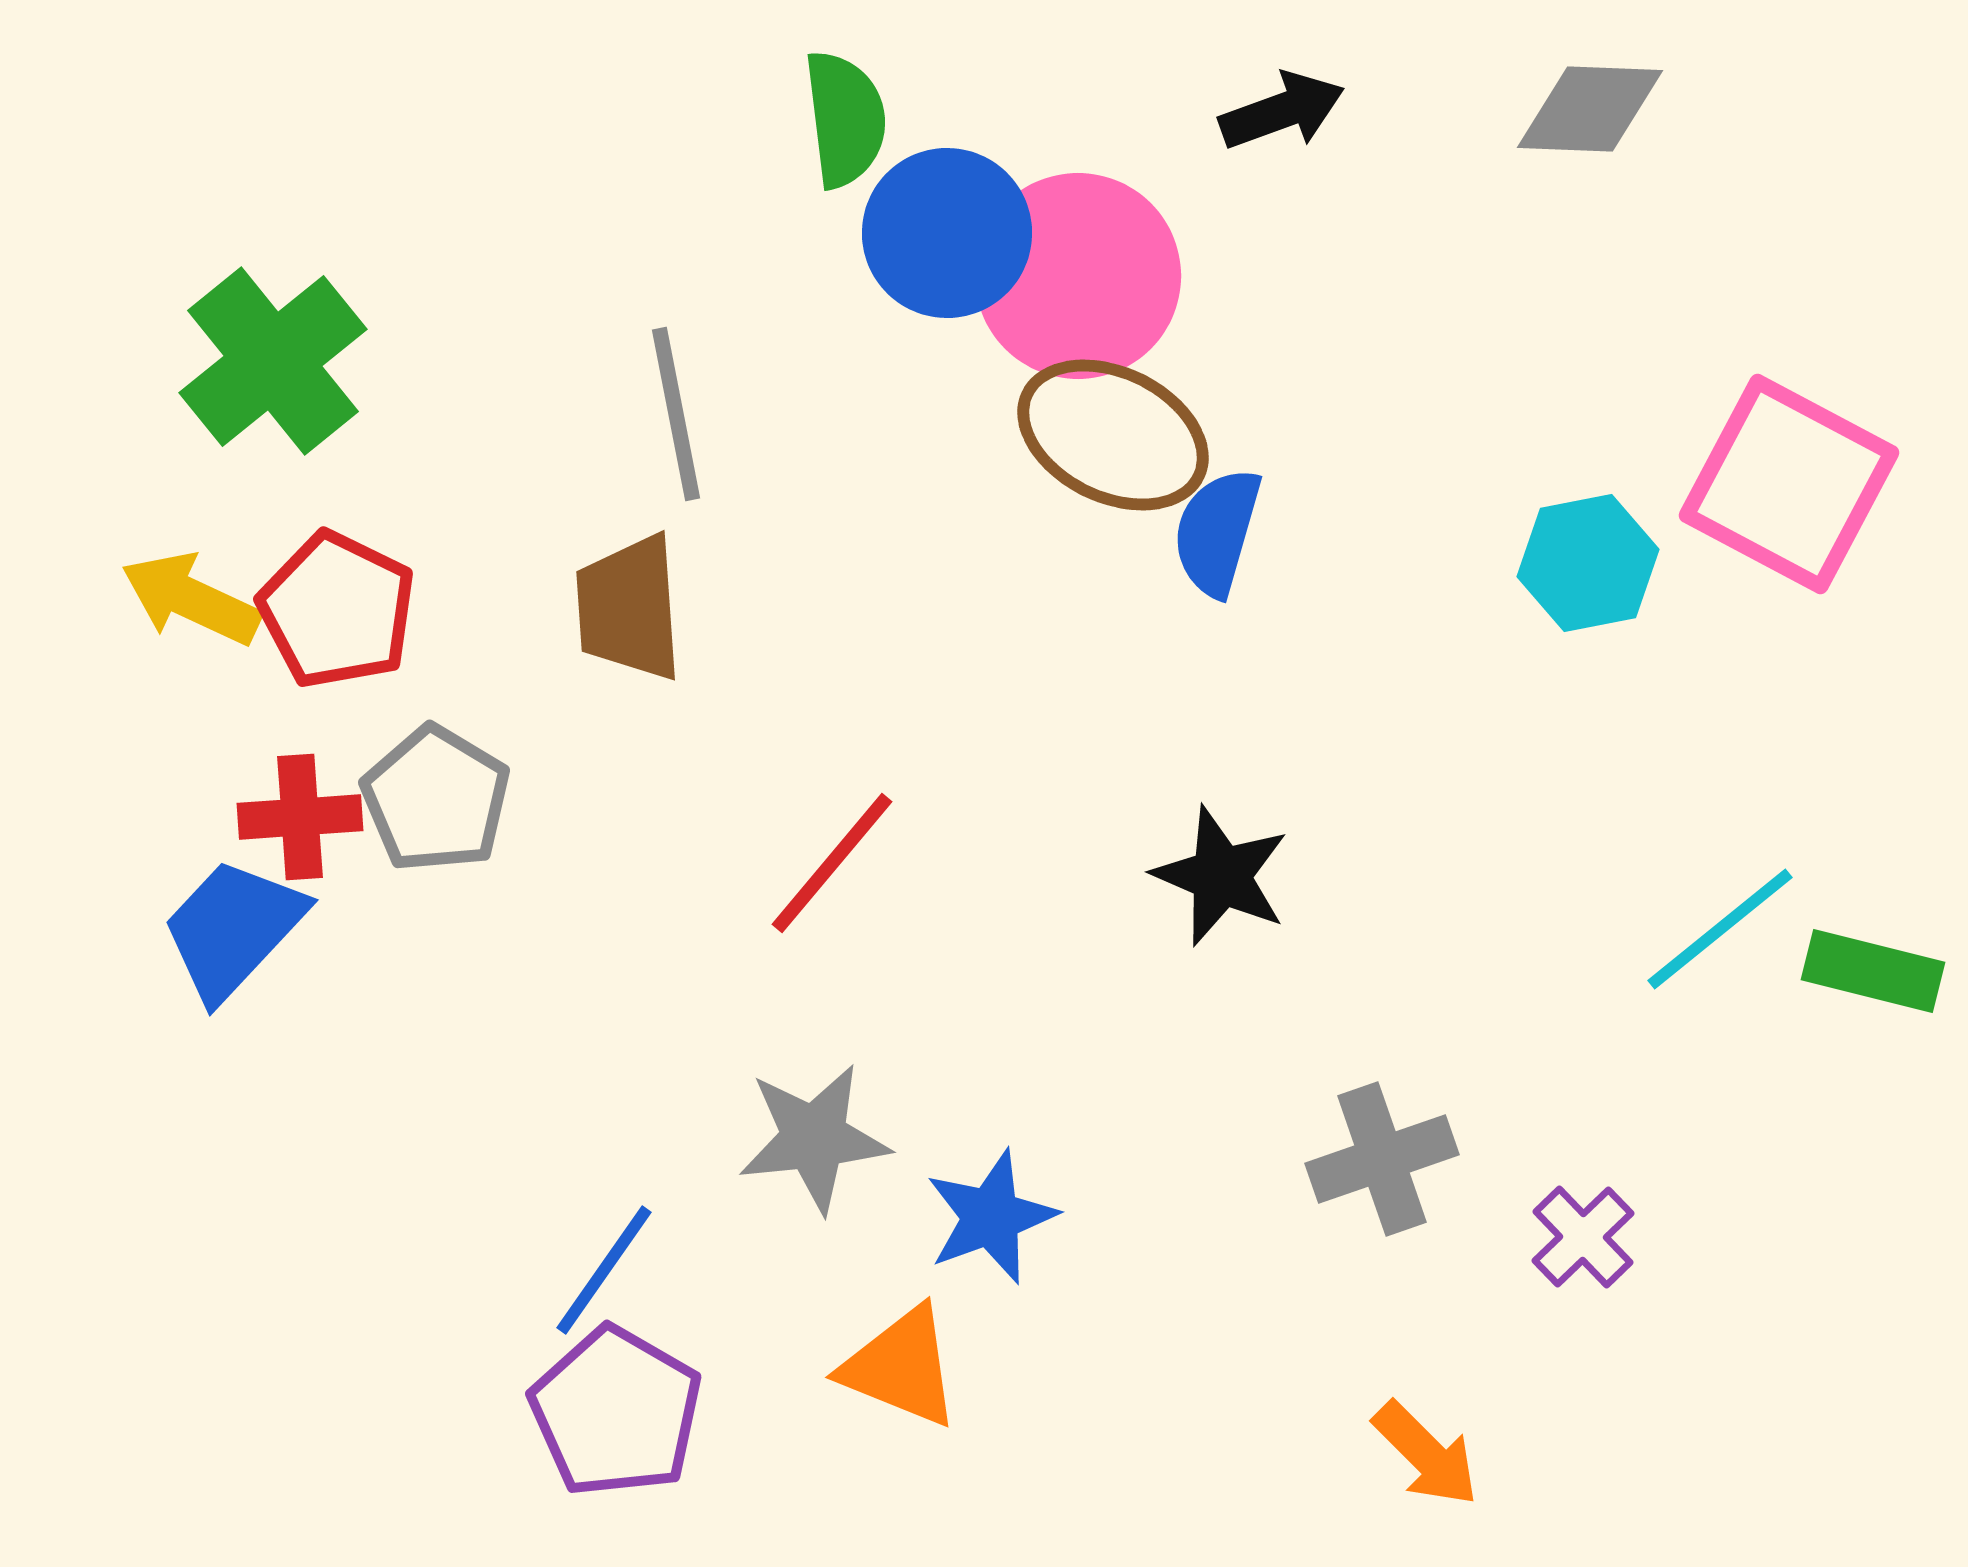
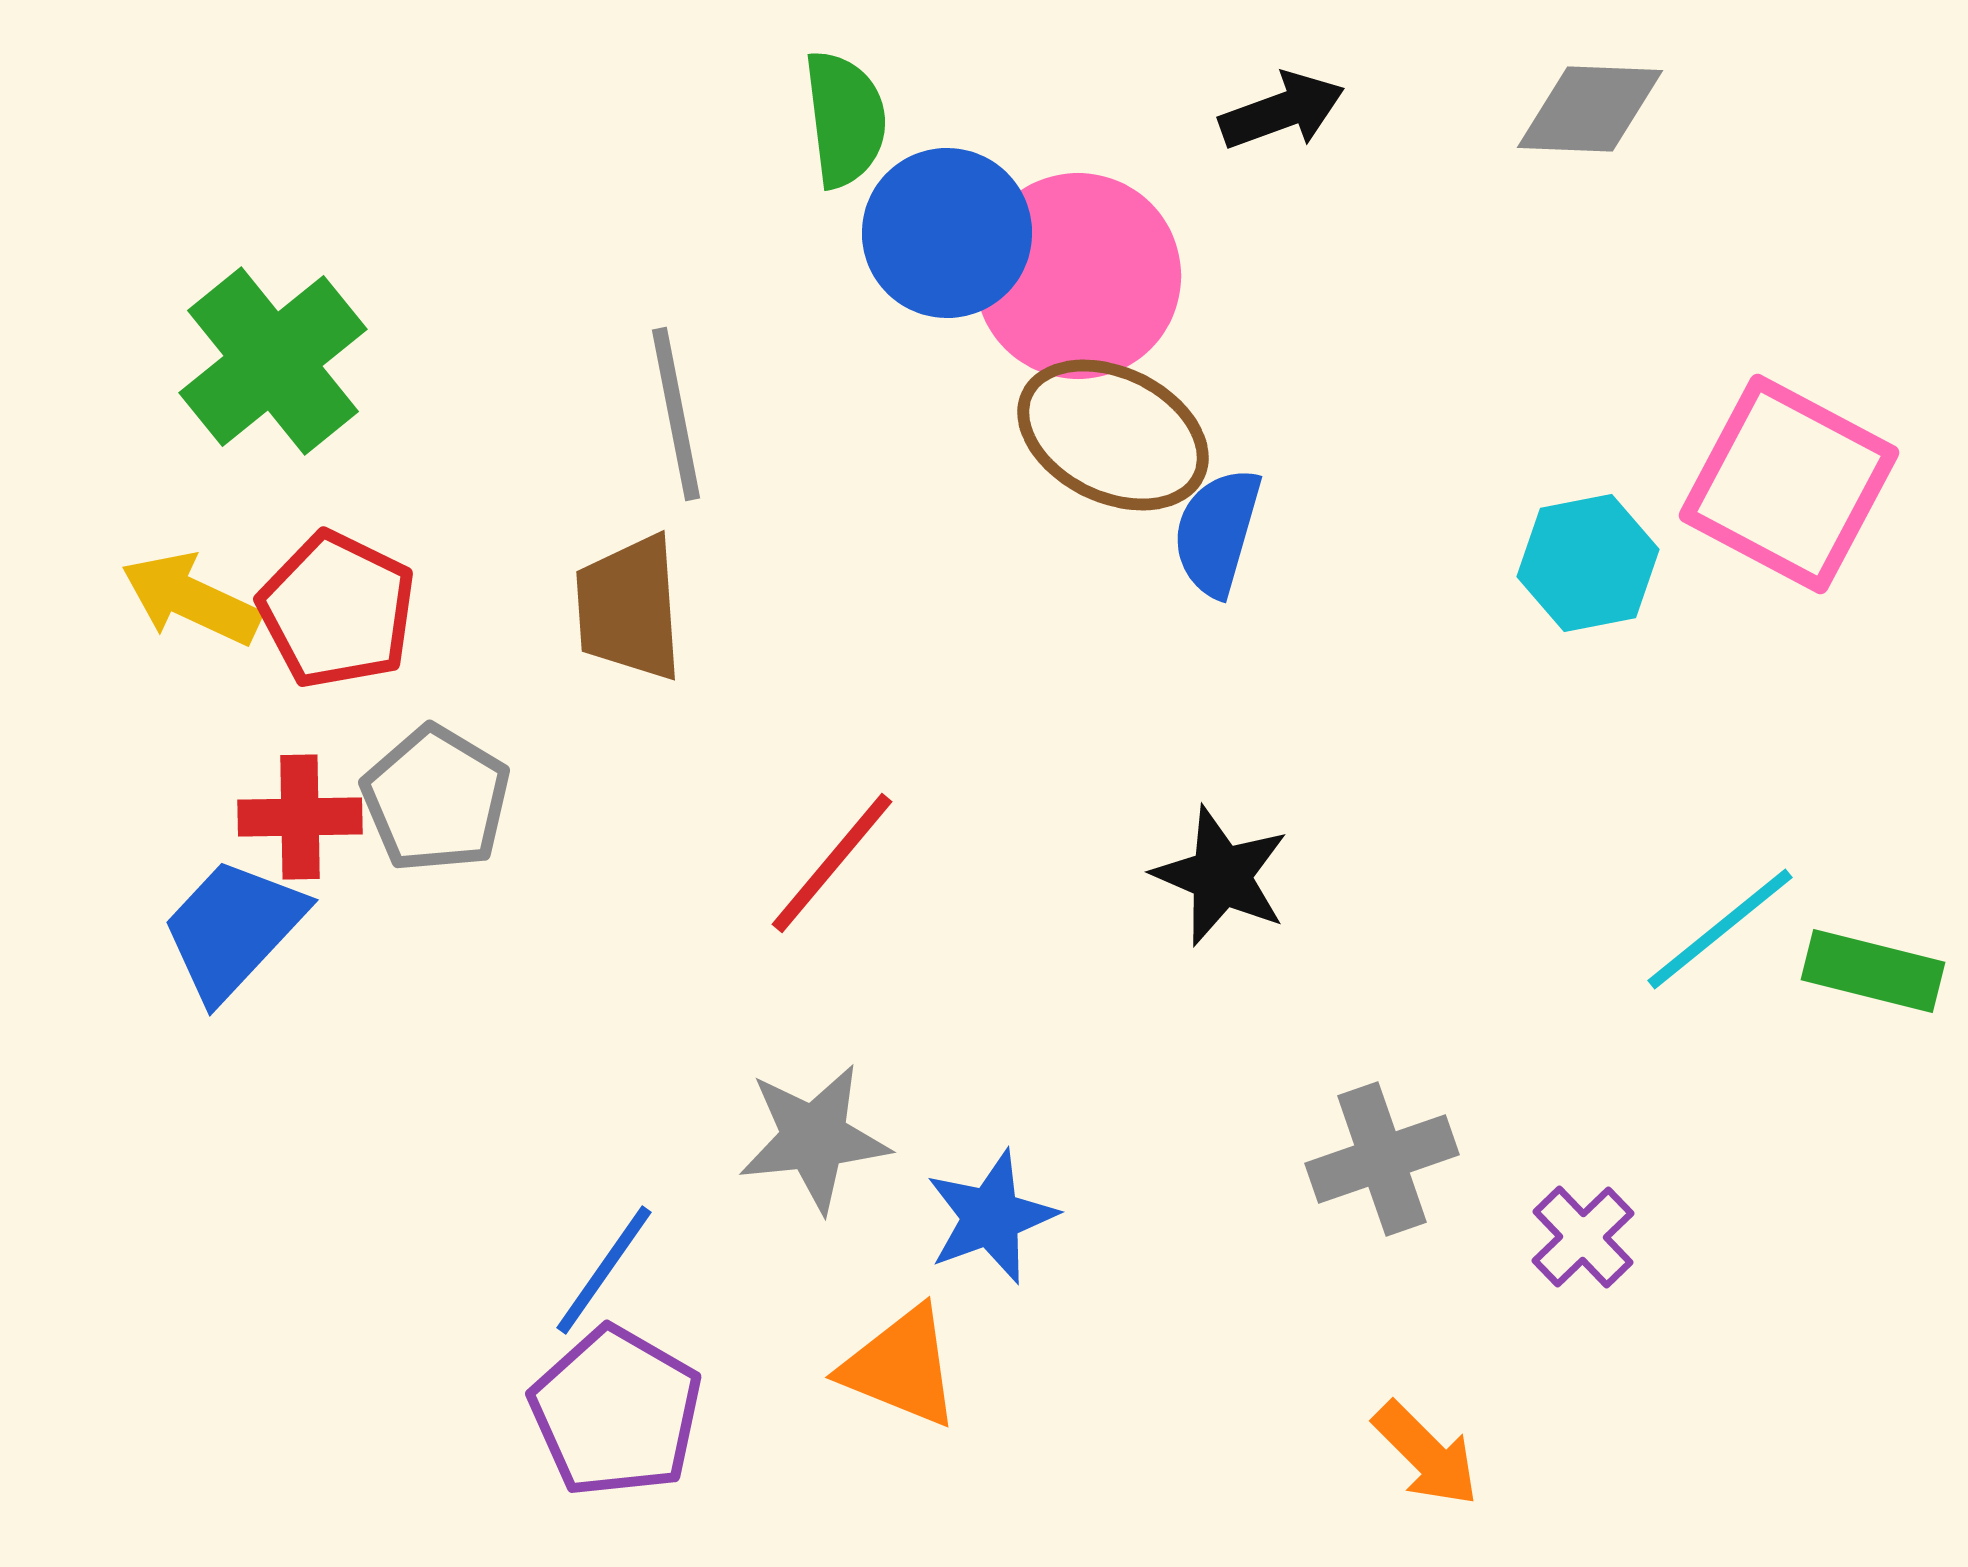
red cross: rotated 3 degrees clockwise
